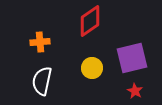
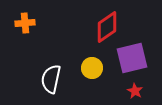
red diamond: moved 17 px right, 6 px down
orange cross: moved 15 px left, 19 px up
white semicircle: moved 9 px right, 2 px up
